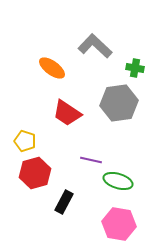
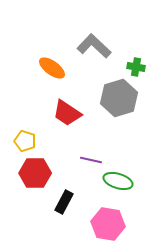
gray L-shape: moved 1 px left
green cross: moved 1 px right, 1 px up
gray hexagon: moved 5 px up; rotated 9 degrees counterclockwise
red hexagon: rotated 16 degrees clockwise
pink hexagon: moved 11 px left
